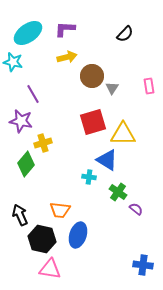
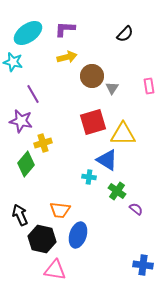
green cross: moved 1 px left, 1 px up
pink triangle: moved 5 px right, 1 px down
